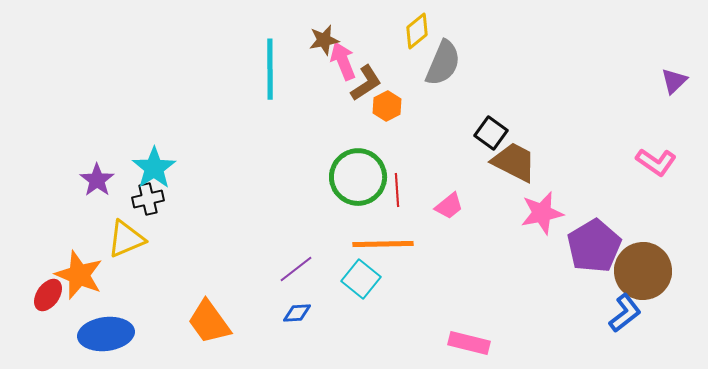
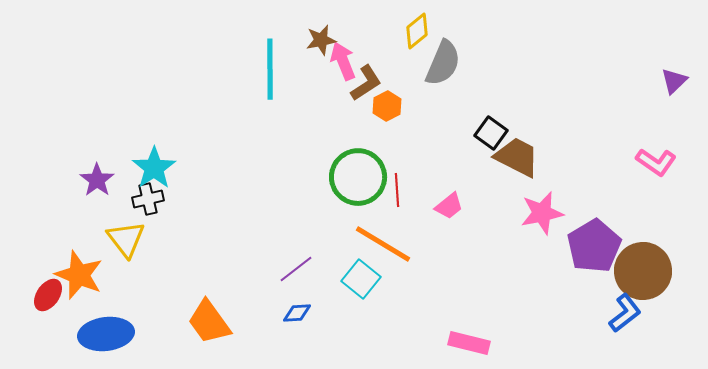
brown star: moved 3 px left
brown trapezoid: moved 3 px right, 5 px up
yellow triangle: rotated 45 degrees counterclockwise
orange line: rotated 32 degrees clockwise
